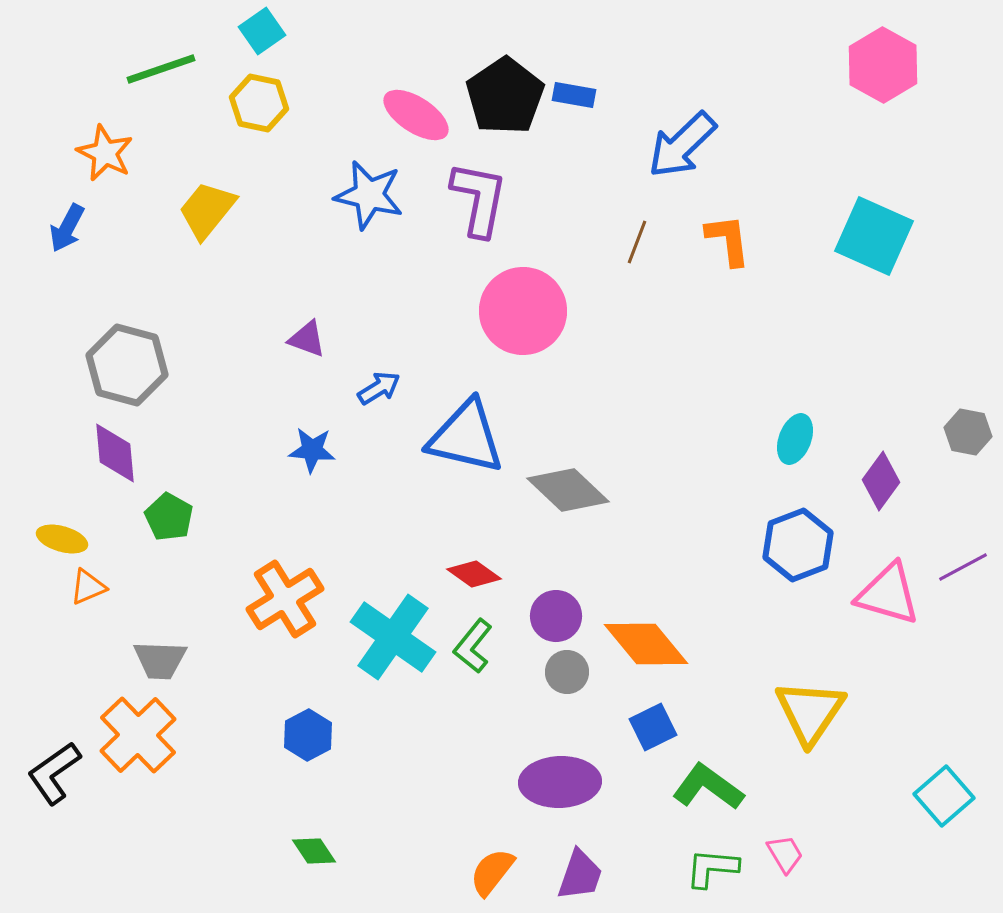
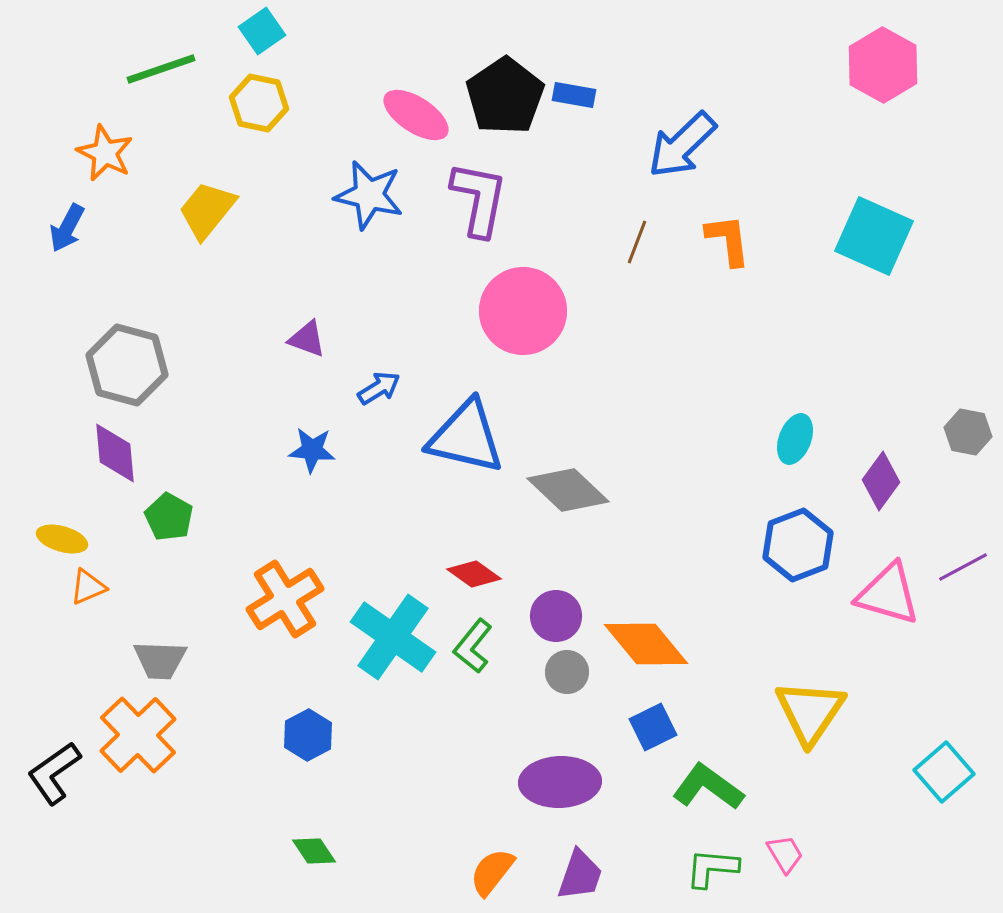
cyan square at (944, 796): moved 24 px up
